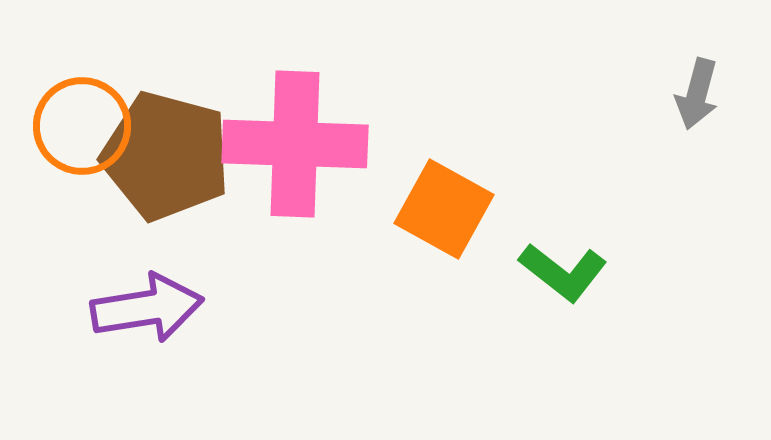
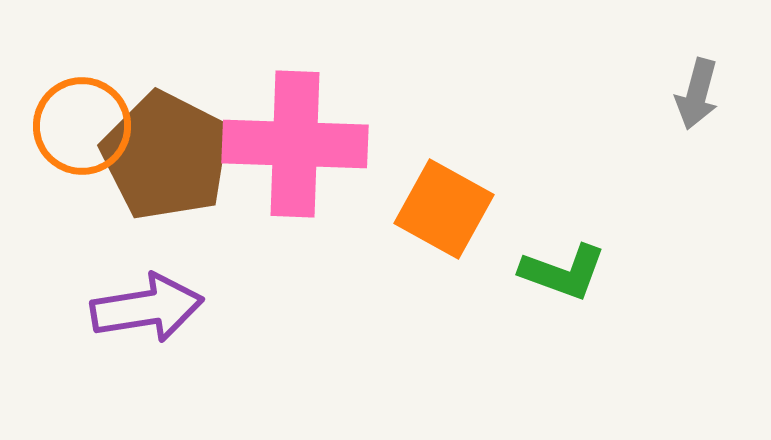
brown pentagon: rotated 12 degrees clockwise
green L-shape: rotated 18 degrees counterclockwise
